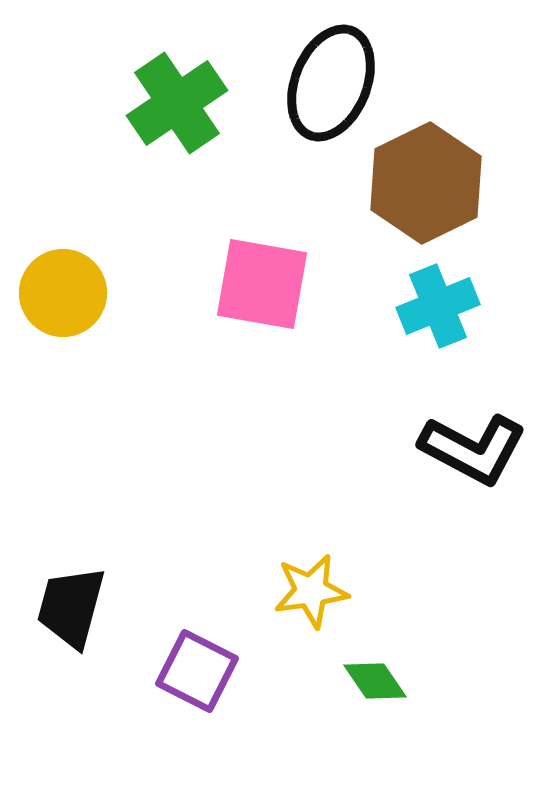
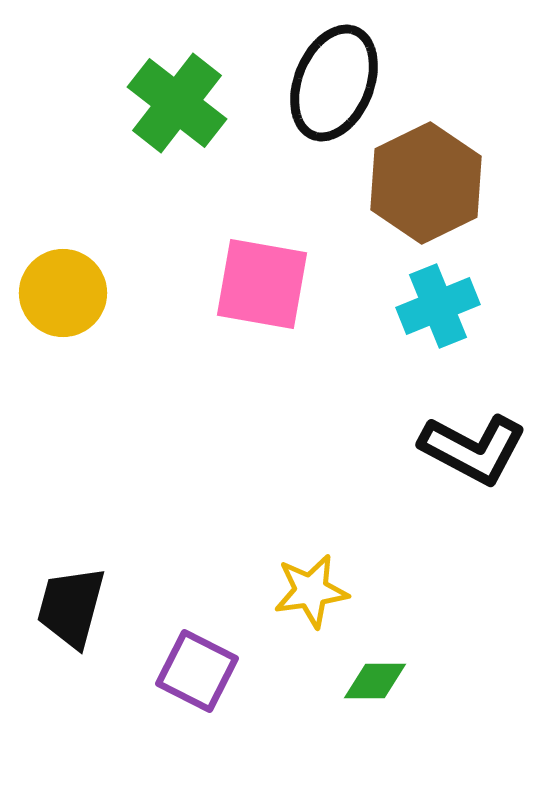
black ellipse: moved 3 px right
green cross: rotated 18 degrees counterclockwise
green diamond: rotated 56 degrees counterclockwise
